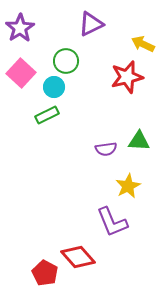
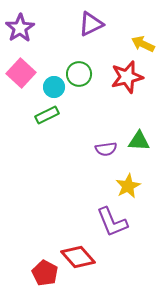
green circle: moved 13 px right, 13 px down
